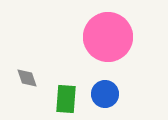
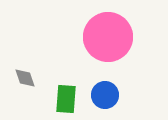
gray diamond: moved 2 px left
blue circle: moved 1 px down
